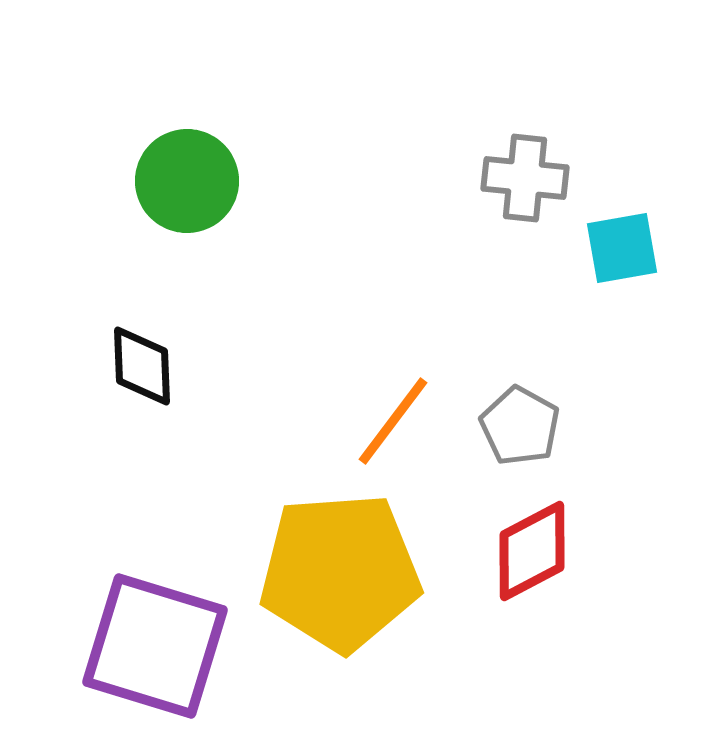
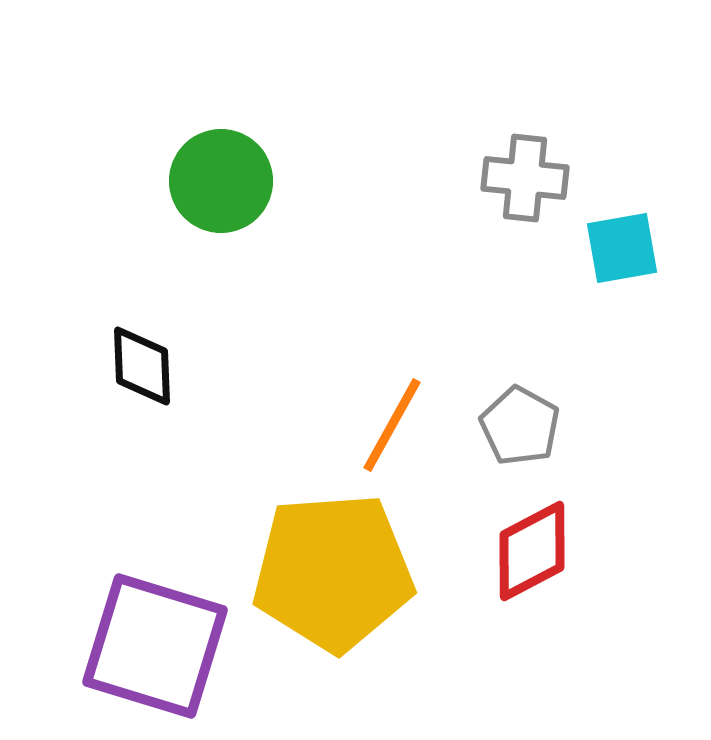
green circle: moved 34 px right
orange line: moved 1 px left, 4 px down; rotated 8 degrees counterclockwise
yellow pentagon: moved 7 px left
